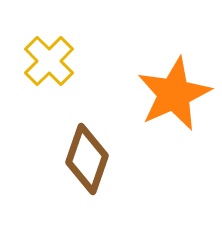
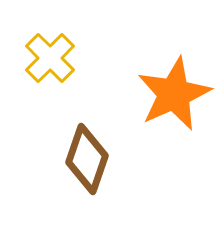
yellow cross: moved 1 px right, 3 px up
